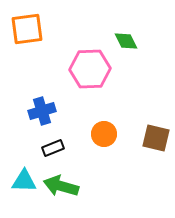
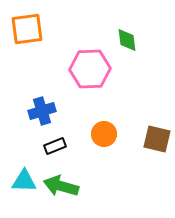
green diamond: moved 1 px right, 1 px up; rotated 20 degrees clockwise
brown square: moved 1 px right, 1 px down
black rectangle: moved 2 px right, 2 px up
